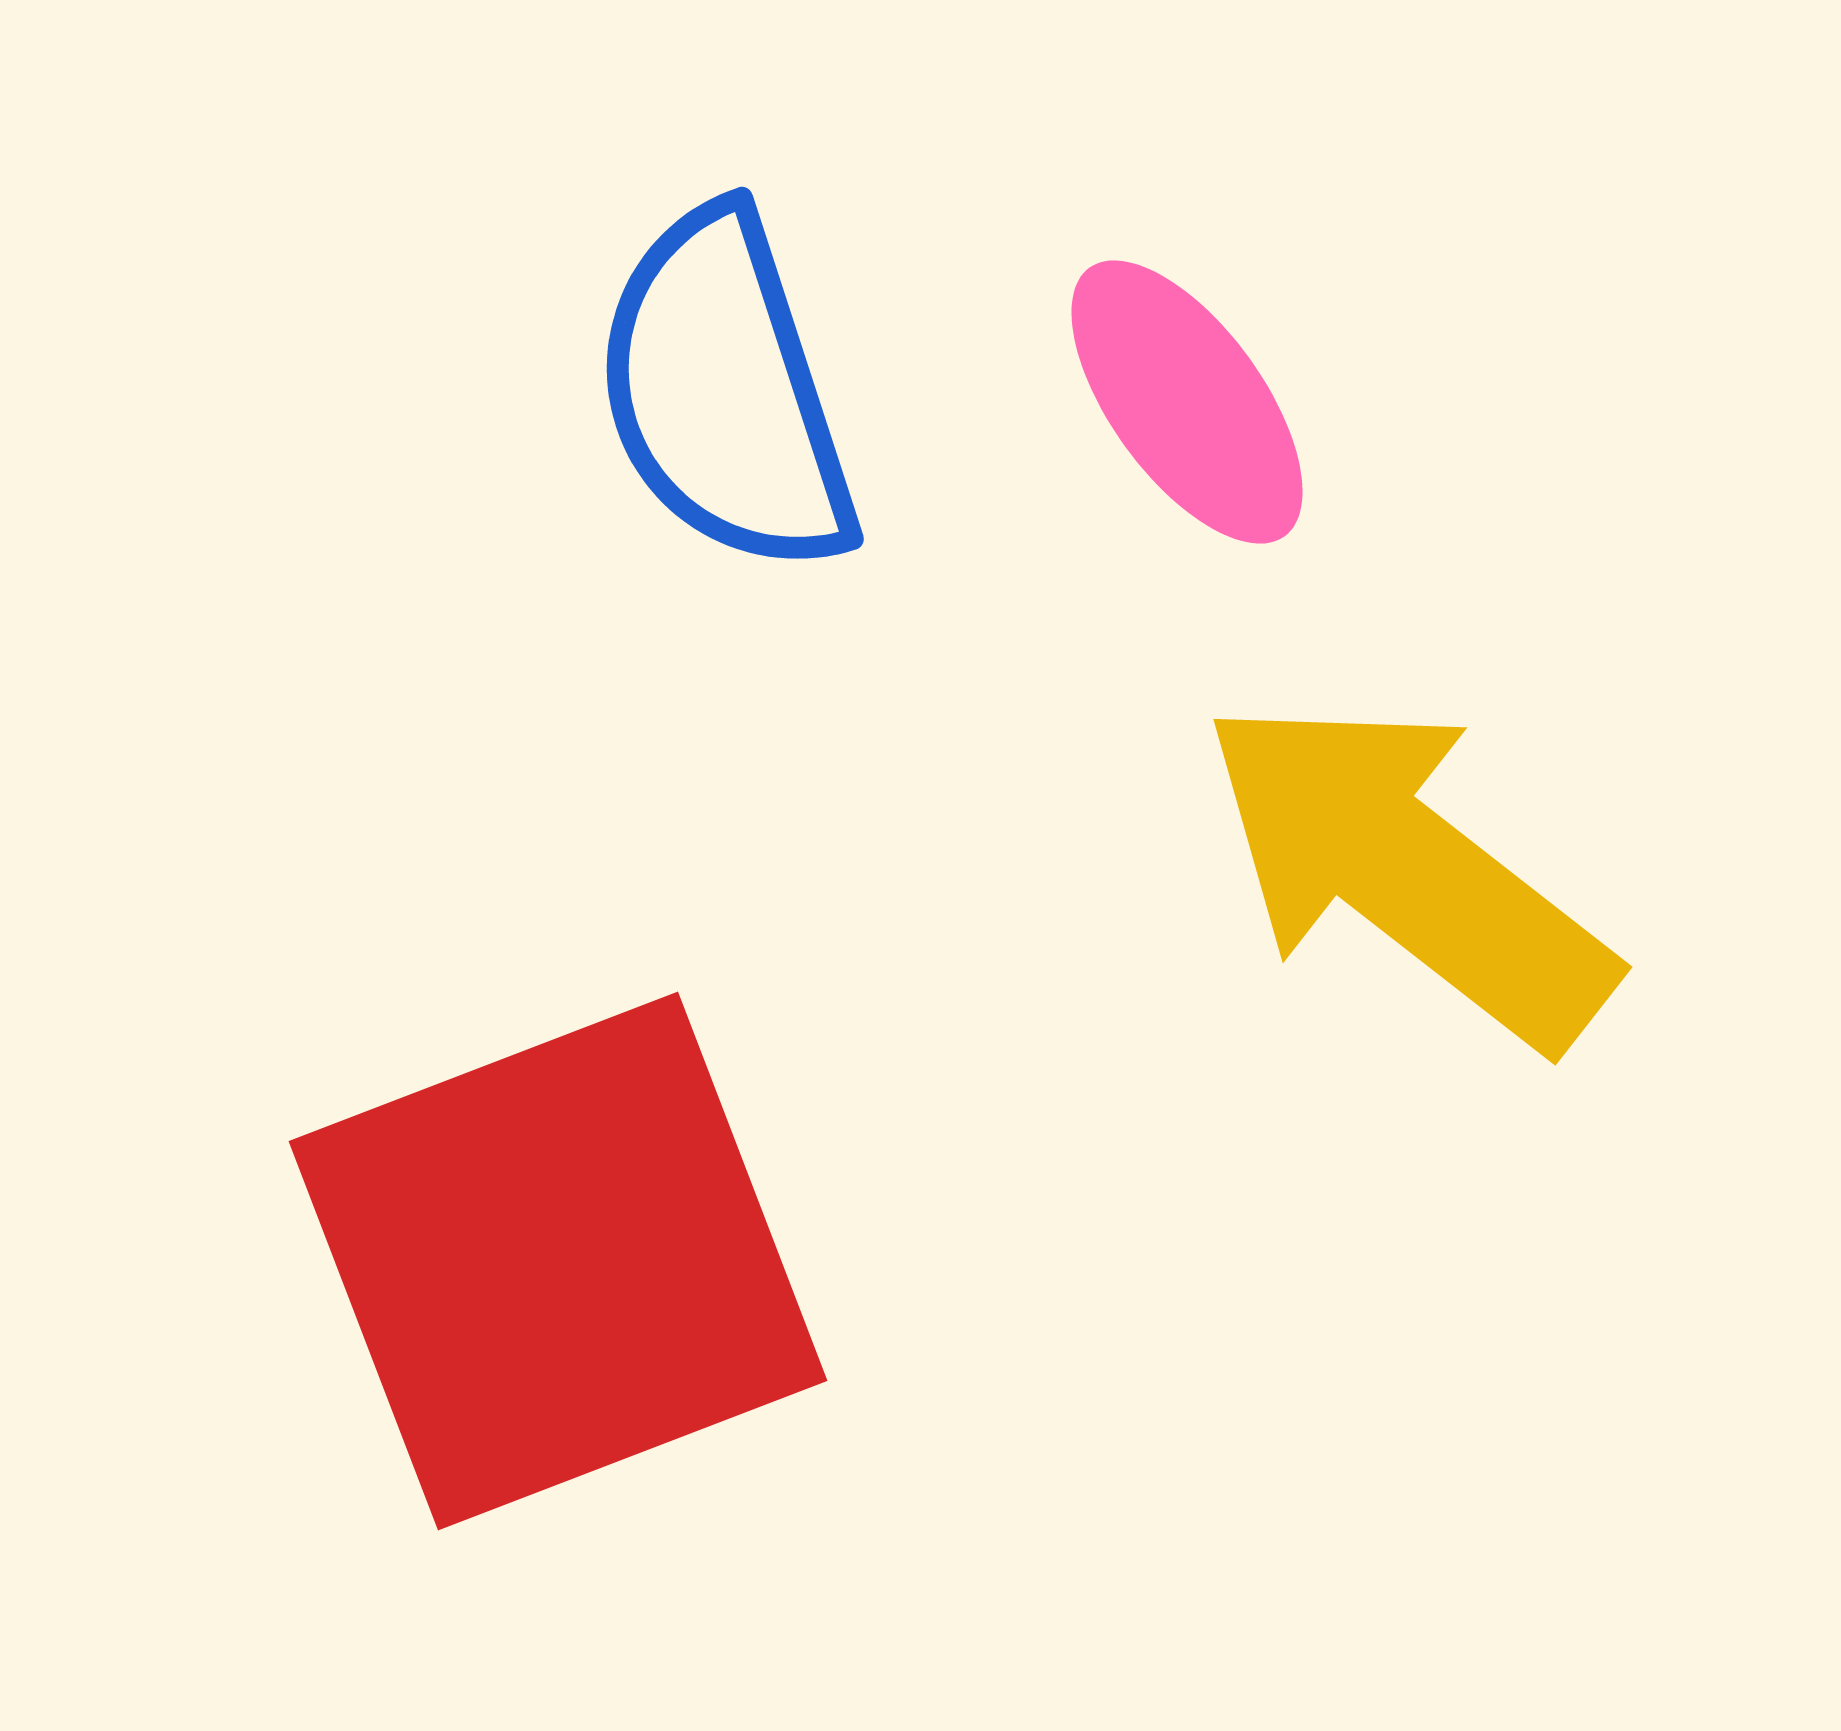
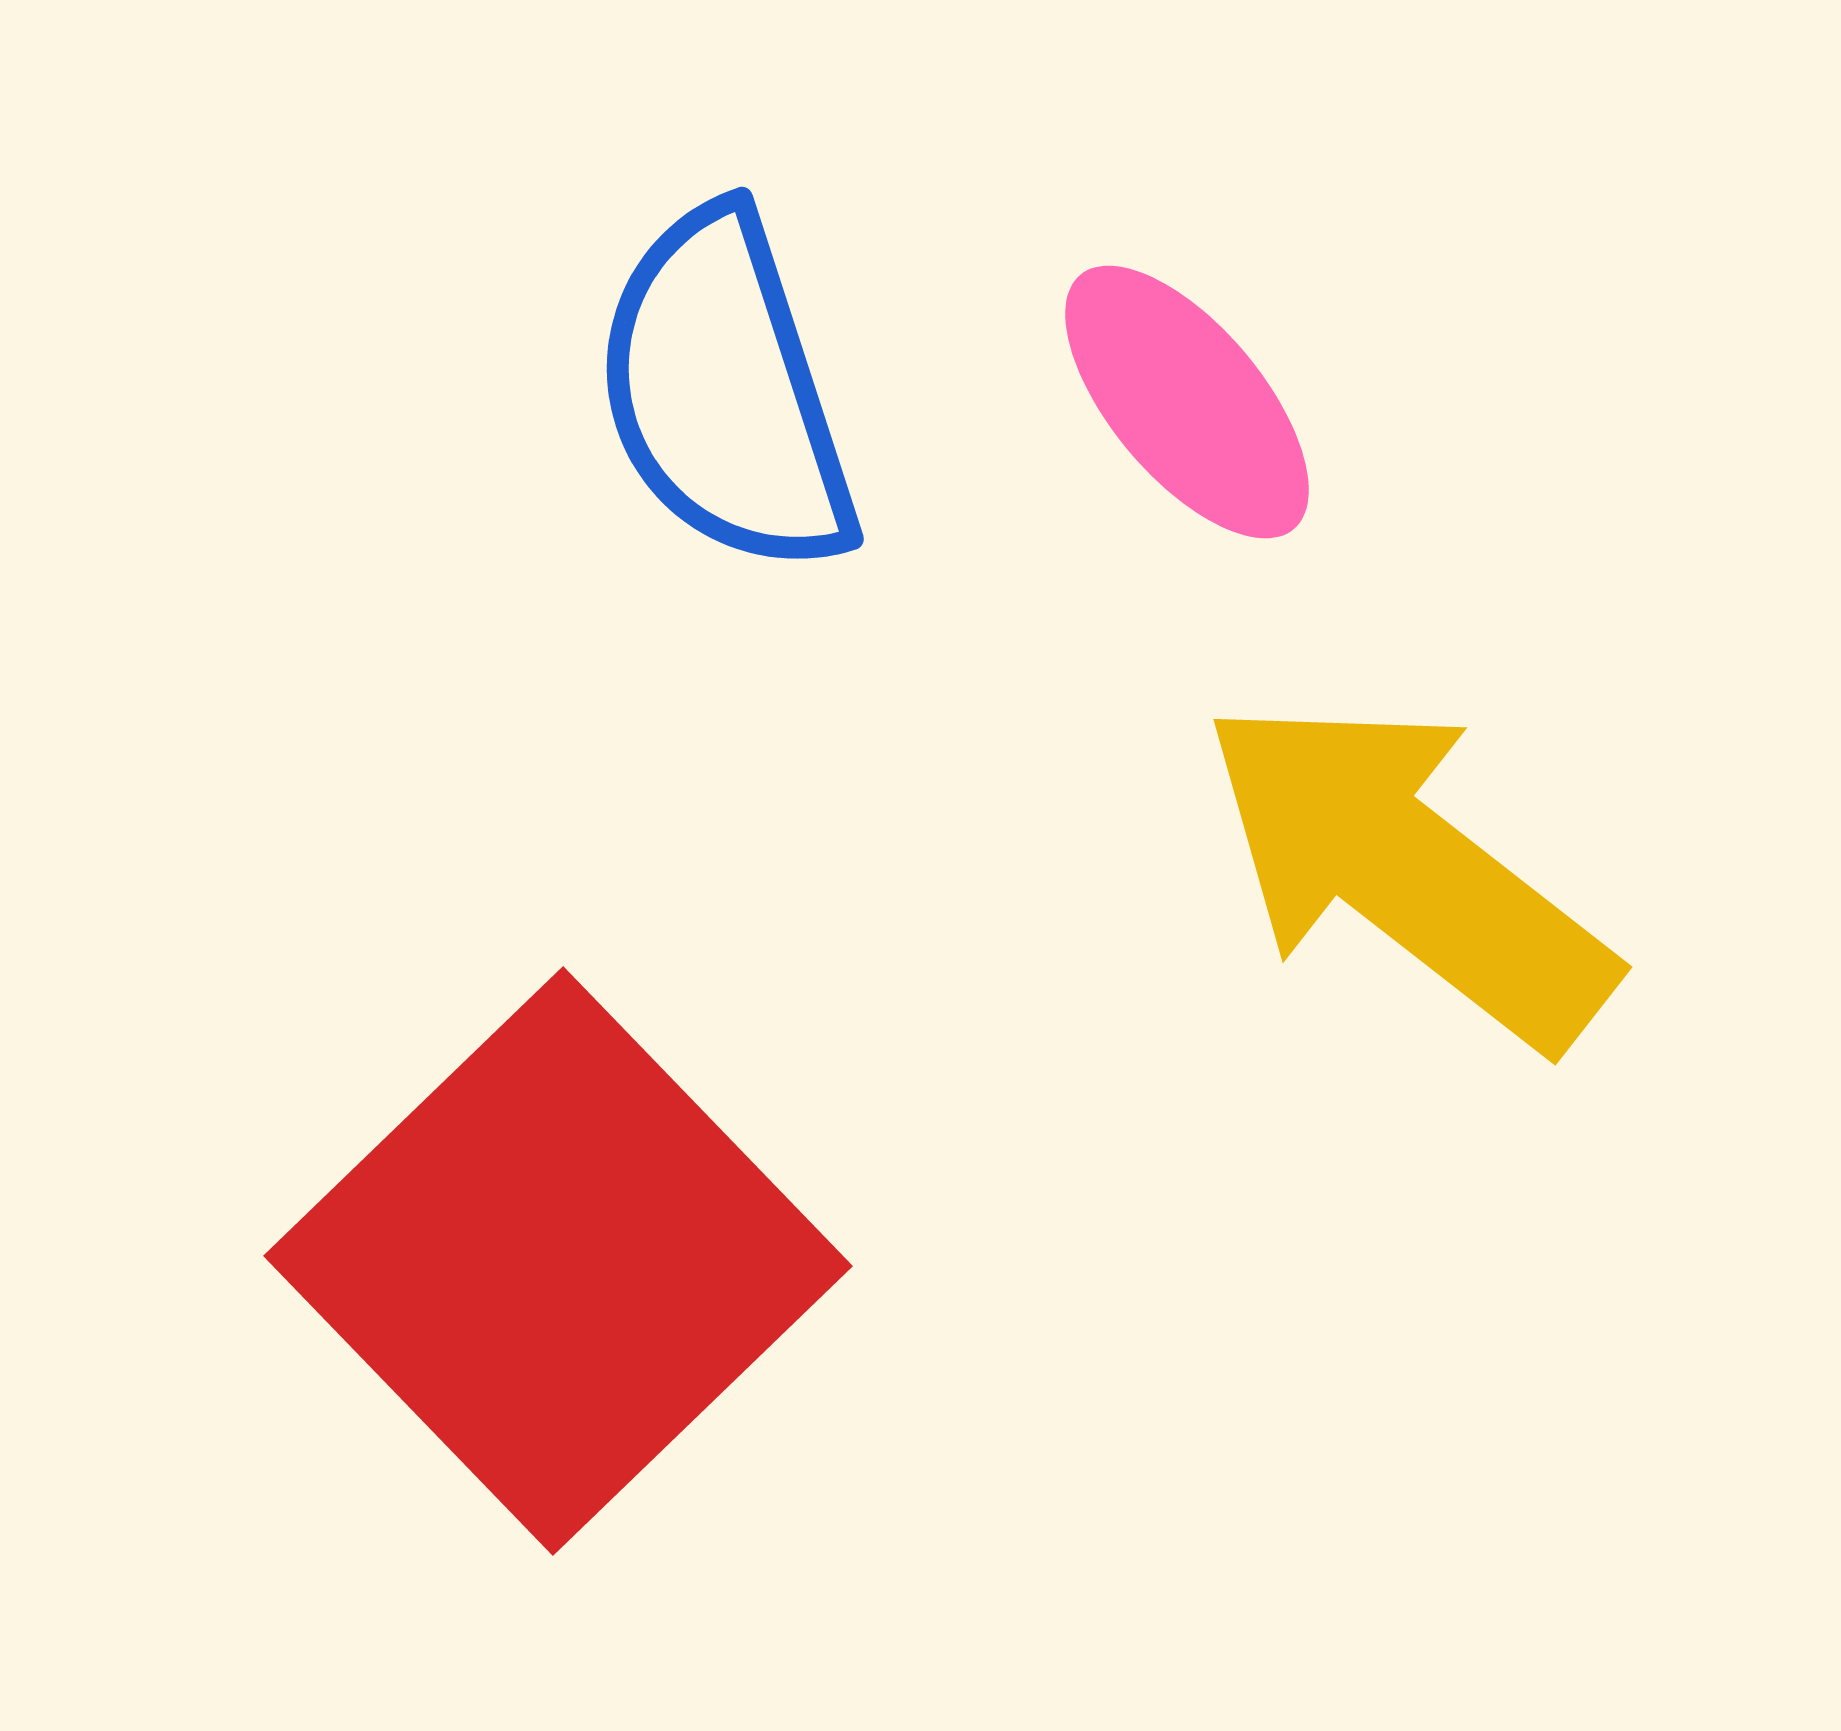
pink ellipse: rotated 4 degrees counterclockwise
red square: rotated 23 degrees counterclockwise
